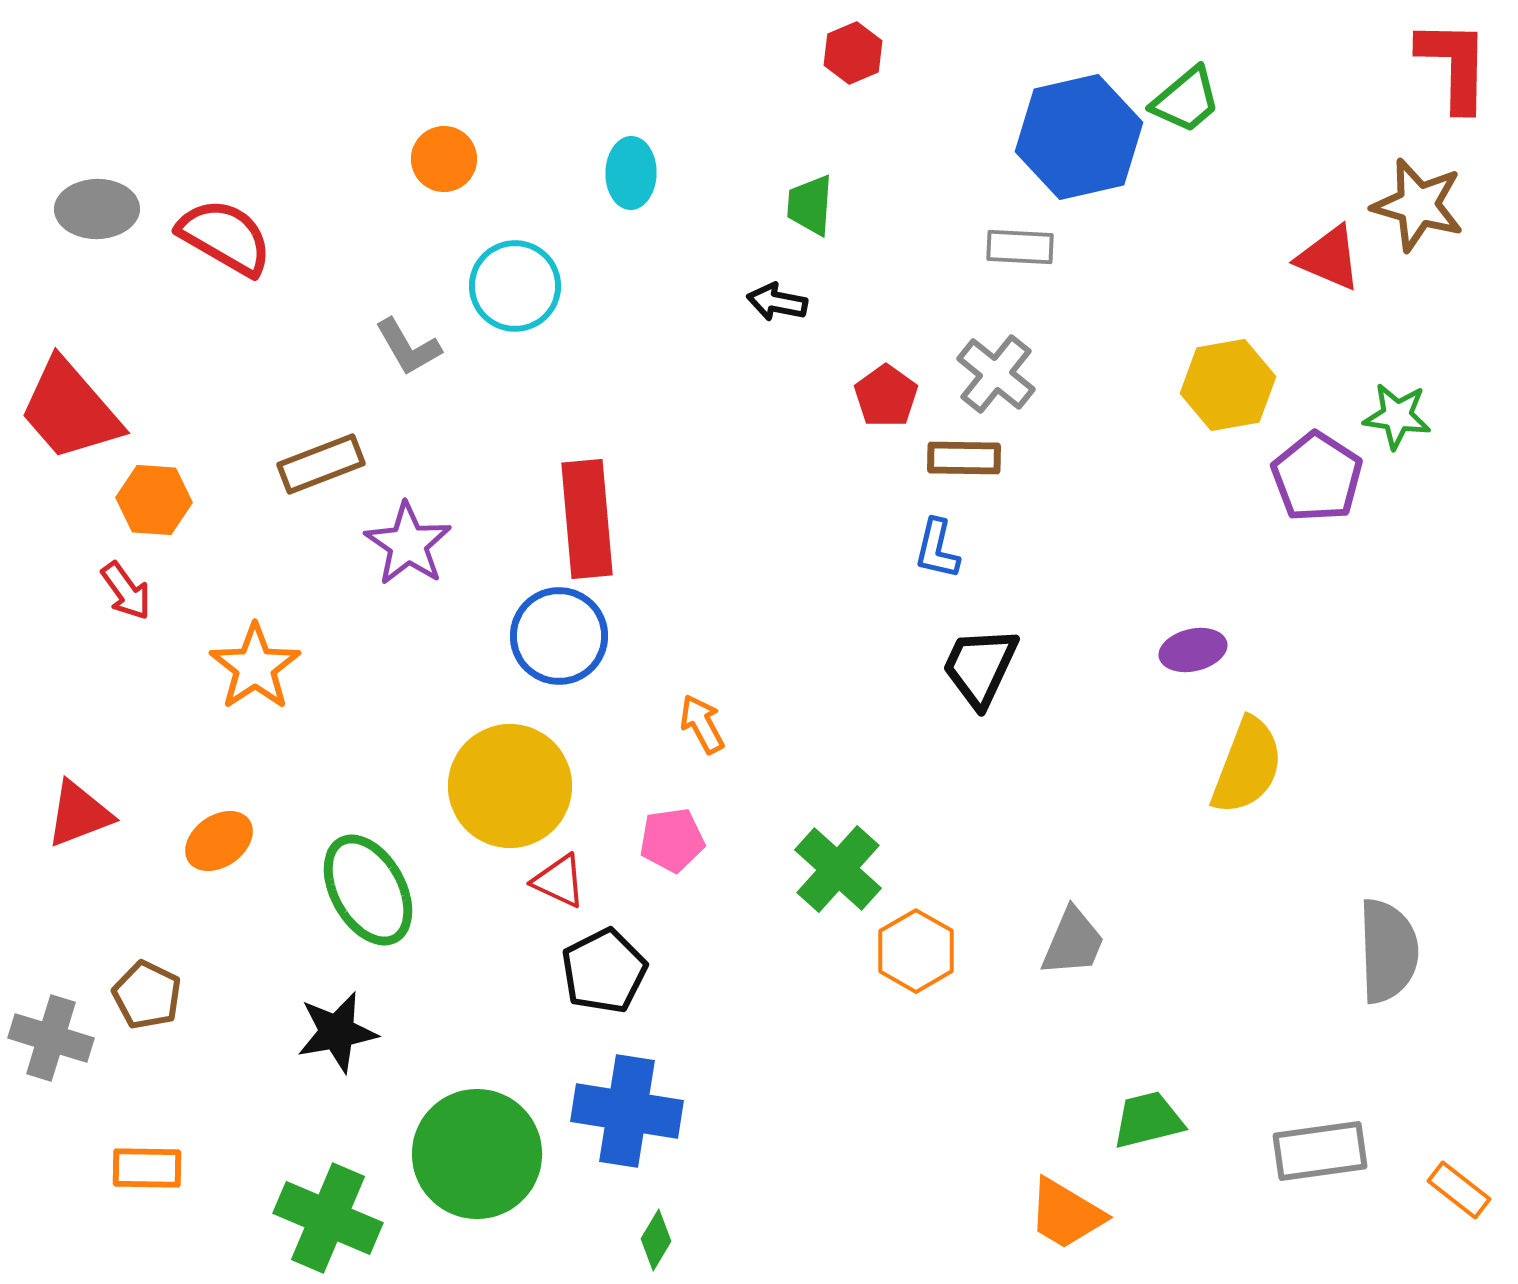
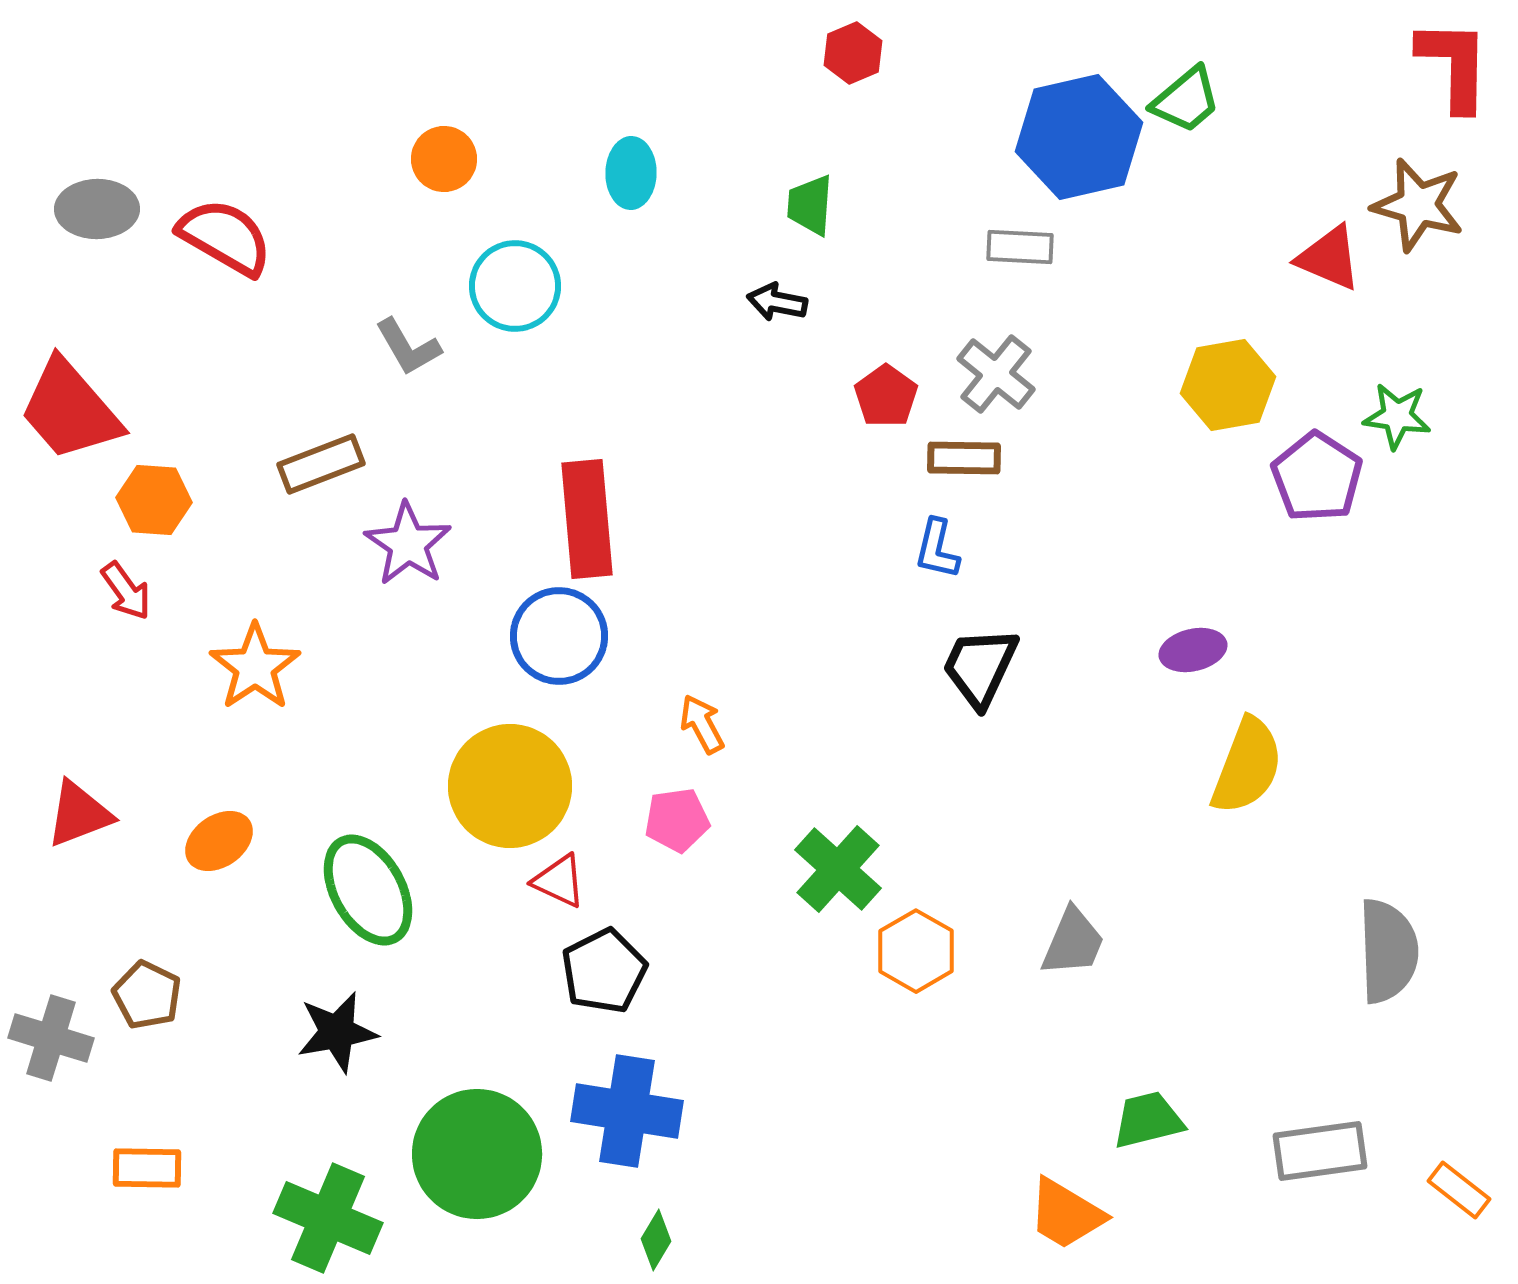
pink pentagon at (672, 840): moved 5 px right, 20 px up
